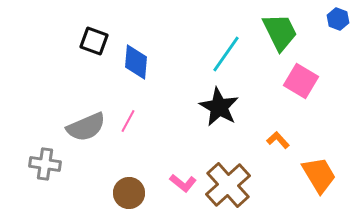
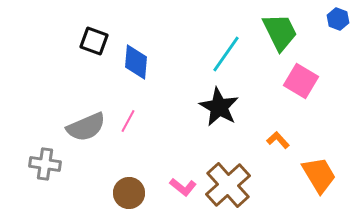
pink L-shape: moved 4 px down
